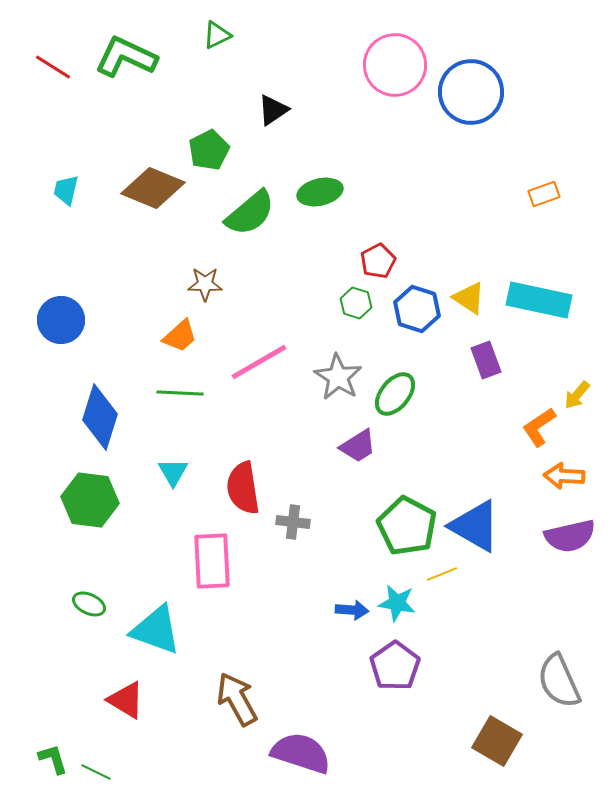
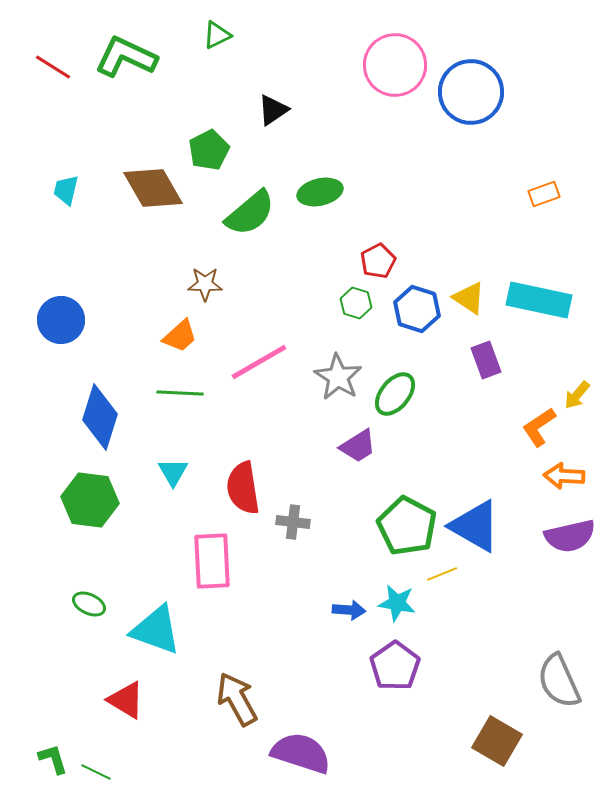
brown diamond at (153, 188): rotated 38 degrees clockwise
blue arrow at (352, 610): moved 3 px left
